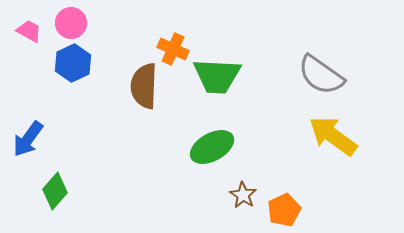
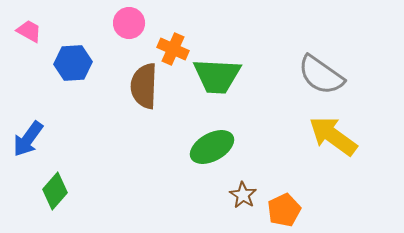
pink circle: moved 58 px right
blue hexagon: rotated 21 degrees clockwise
